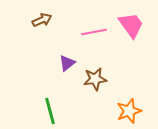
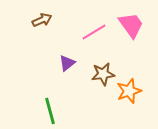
pink line: rotated 20 degrees counterclockwise
brown star: moved 8 px right, 5 px up
orange star: moved 20 px up
